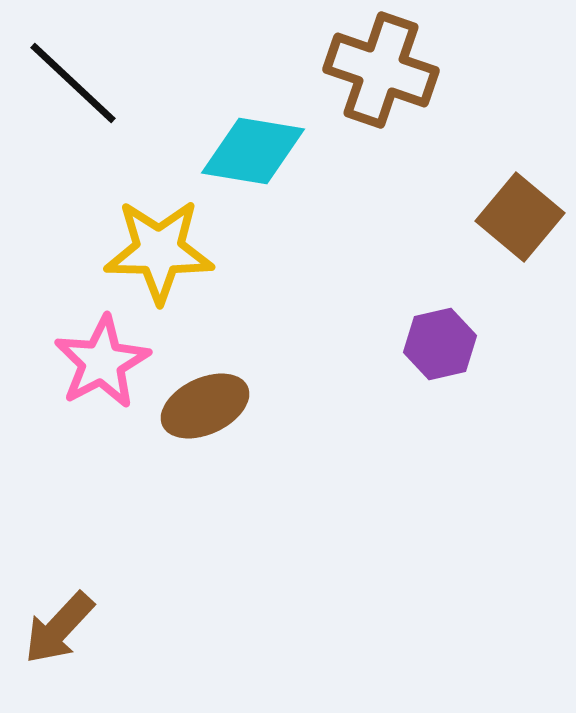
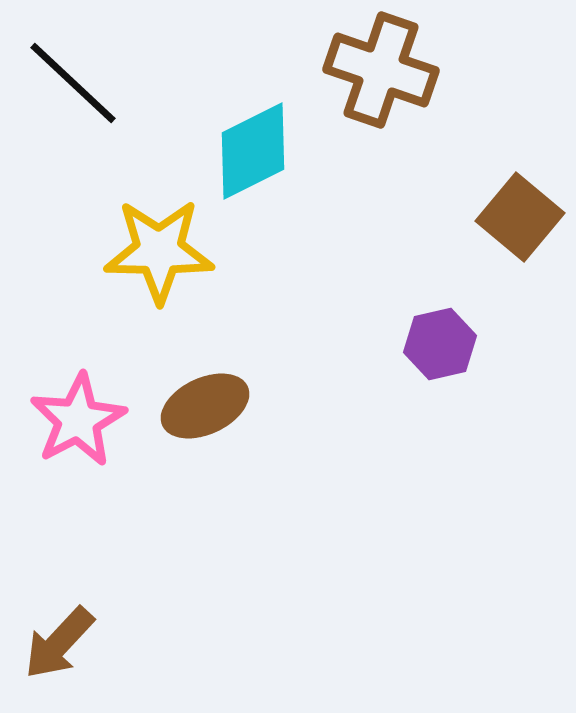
cyan diamond: rotated 36 degrees counterclockwise
pink star: moved 24 px left, 58 px down
brown arrow: moved 15 px down
